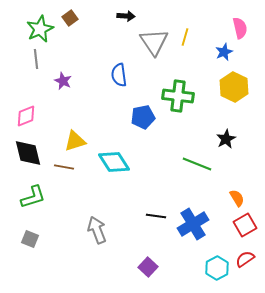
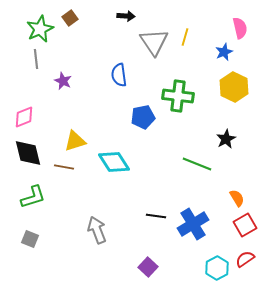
pink diamond: moved 2 px left, 1 px down
